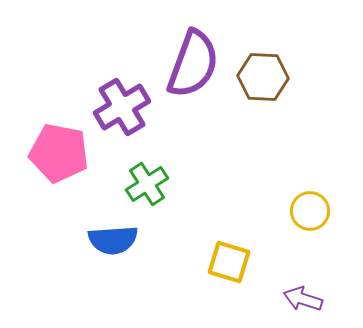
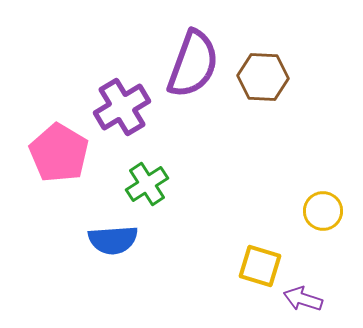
pink pentagon: rotated 20 degrees clockwise
yellow circle: moved 13 px right
yellow square: moved 31 px right, 4 px down
